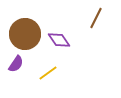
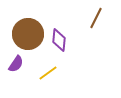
brown circle: moved 3 px right
purple diamond: rotated 40 degrees clockwise
